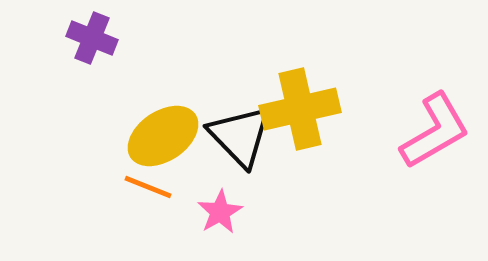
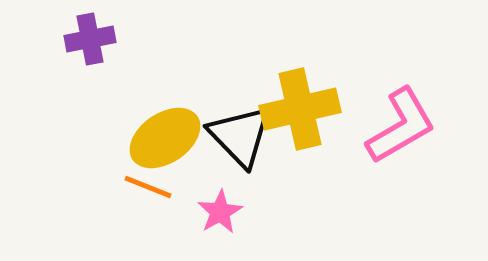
purple cross: moved 2 px left, 1 px down; rotated 33 degrees counterclockwise
pink L-shape: moved 34 px left, 5 px up
yellow ellipse: moved 2 px right, 2 px down
